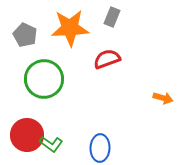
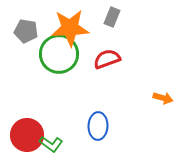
gray pentagon: moved 1 px right, 4 px up; rotated 15 degrees counterclockwise
green circle: moved 15 px right, 25 px up
blue ellipse: moved 2 px left, 22 px up
